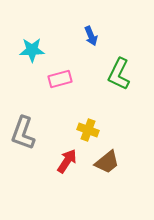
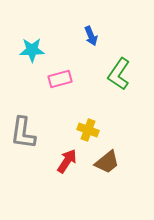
green L-shape: rotated 8 degrees clockwise
gray L-shape: rotated 12 degrees counterclockwise
